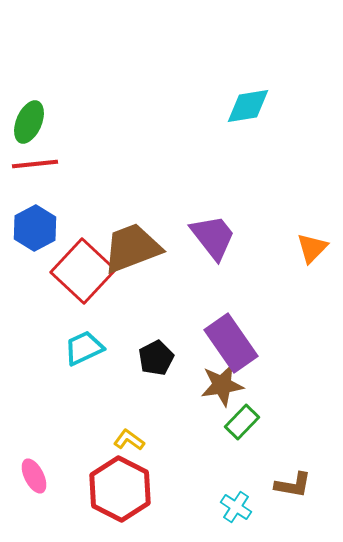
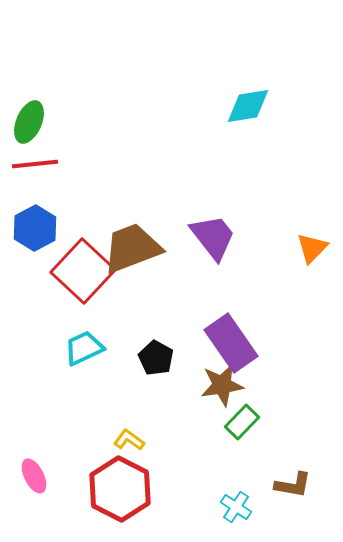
black pentagon: rotated 16 degrees counterclockwise
